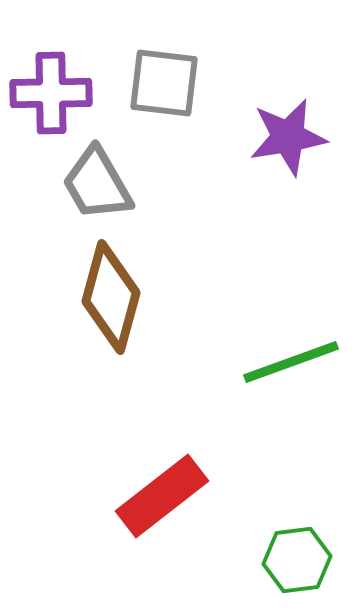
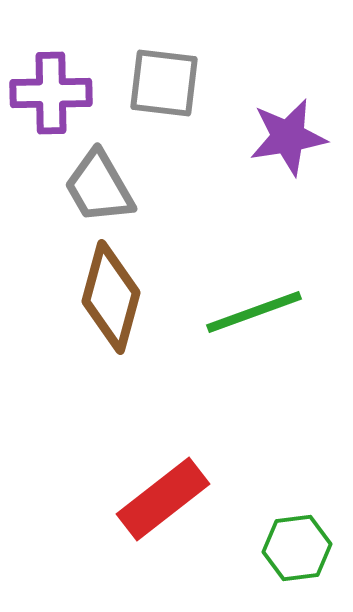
gray trapezoid: moved 2 px right, 3 px down
green line: moved 37 px left, 50 px up
red rectangle: moved 1 px right, 3 px down
green hexagon: moved 12 px up
